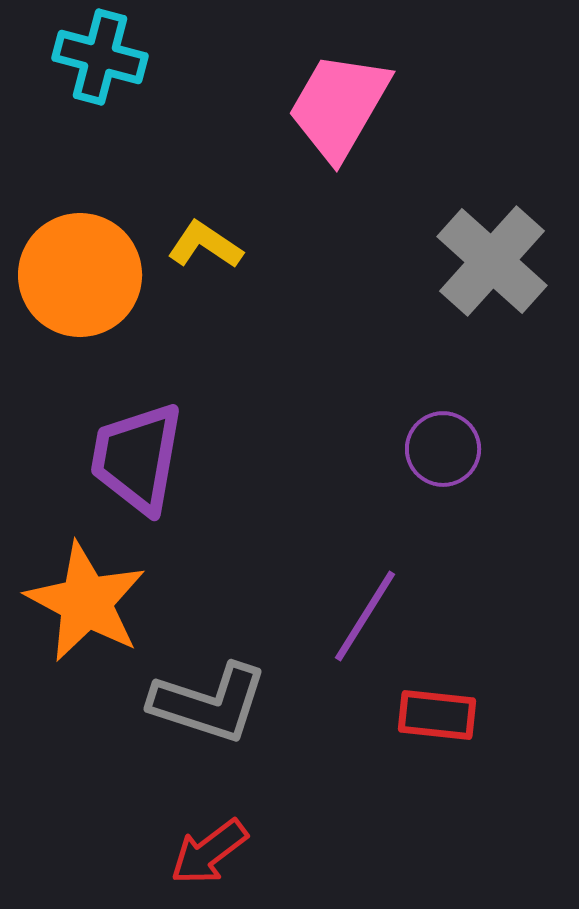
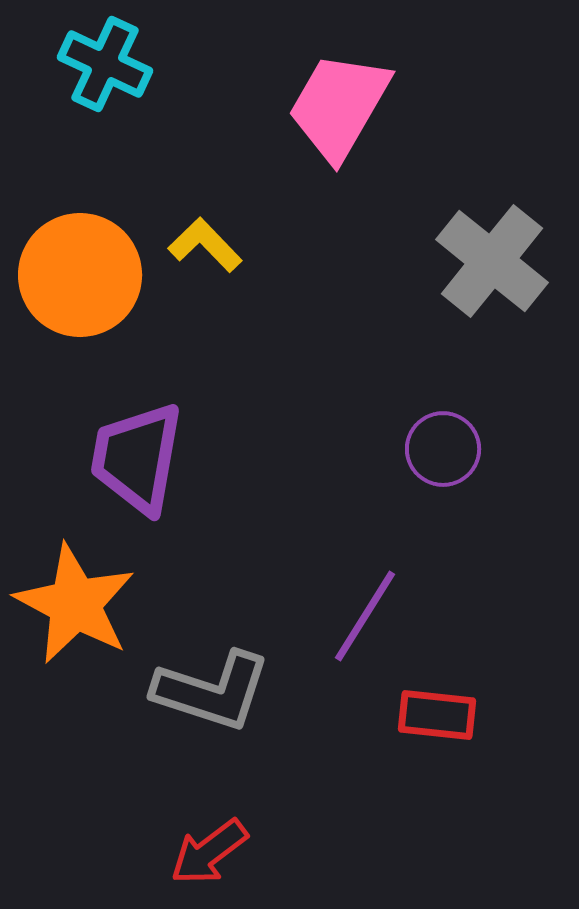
cyan cross: moved 5 px right, 7 px down; rotated 10 degrees clockwise
yellow L-shape: rotated 12 degrees clockwise
gray cross: rotated 3 degrees counterclockwise
orange star: moved 11 px left, 2 px down
gray L-shape: moved 3 px right, 12 px up
